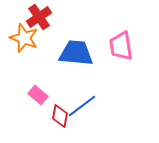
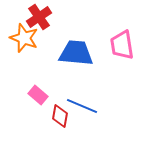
pink trapezoid: moved 1 px right, 1 px up
blue line: rotated 60 degrees clockwise
